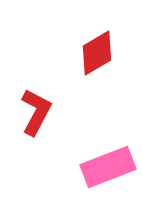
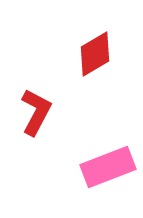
red diamond: moved 2 px left, 1 px down
